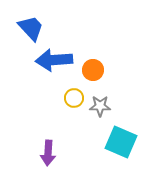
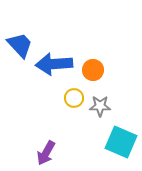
blue trapezoid: moved 11 px left, 17 px down
blue arrow: moved 4 px down
purple arrow: moved 2 px left; rotated 25 degrees clockwise
